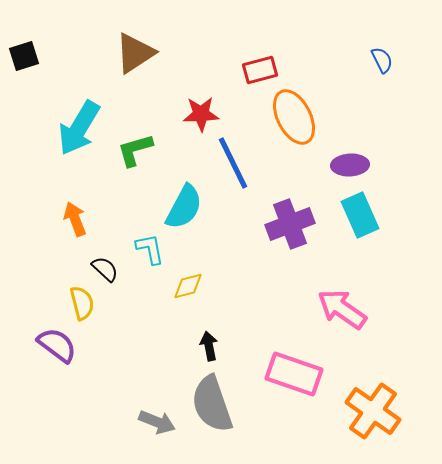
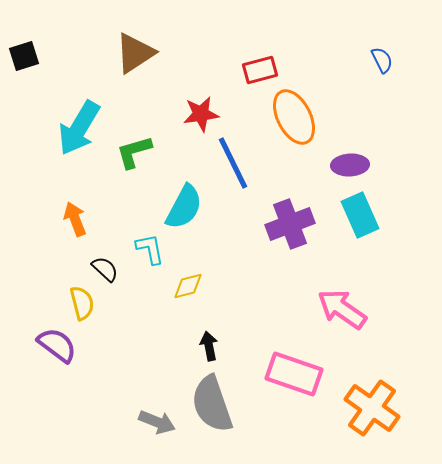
red star: rotated 6 degrees counterclockwise
green L-shape: moved 1 px left, 2 px down
orange cross: moved 1 px left, 3 px up
